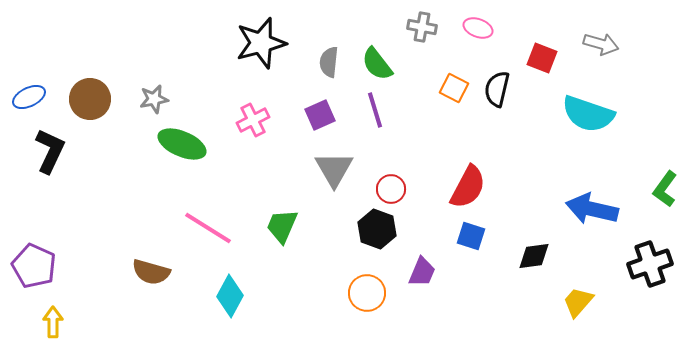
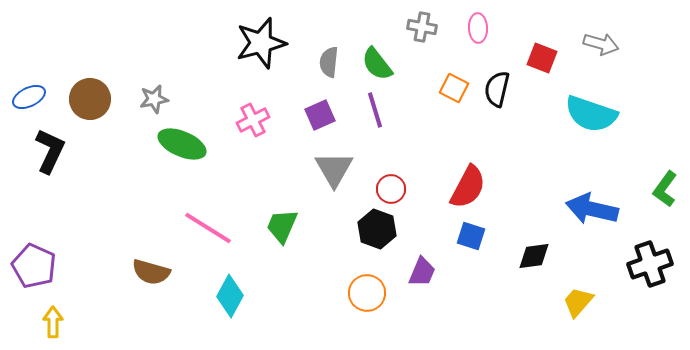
pink ellipse: rotated 68 degrees clockwise
cyan semicircle: moved 3 px right
